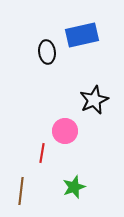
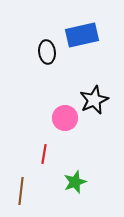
pink circle: moved 13 px up
red line: moved 2 px right, 1 px down
green star: moved 1 px right, 5 px up
